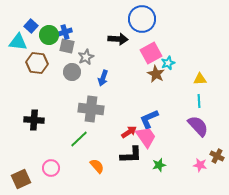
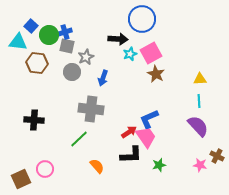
cyan star: moved 38 px left, 9 px up
pink circle: moved 6 px left, 1 px down
